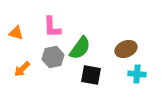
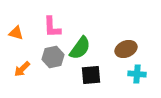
black square: rotated 15 degrees counterclockwise
